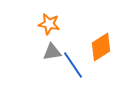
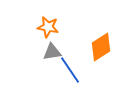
orange star: moved 1 px left, 3 px down
blue line: moved 3 px left, 5 px down
